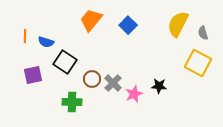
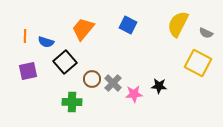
orange trapezoid: moved 8 px left, 9 px down
blue square: rotated 18 degrees counterclockwise
gray semicircle: moved 3 px right; rotated 48 degrees counterclockwise
black square: rotated 15 degrees clockwise
purple square: moved 5 px left, 4 px up
pink star: rotated 18 degrees clockwise
